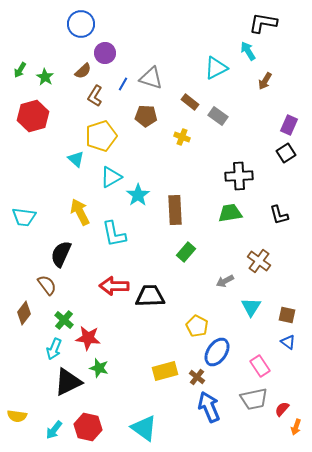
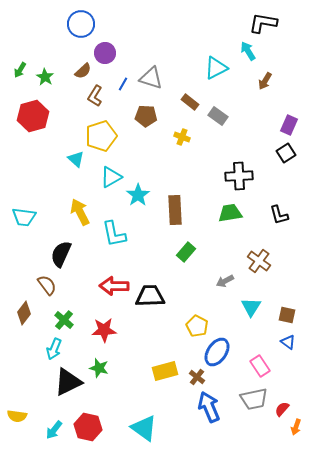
red star at (88, 338): moved 16 px right, 8 px up; rotated 10 degrees counterclockwise
